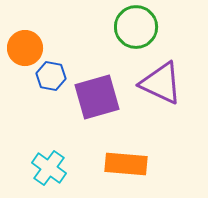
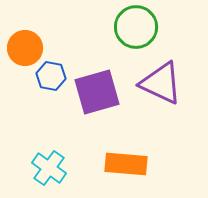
purple square: moved 5 px up
